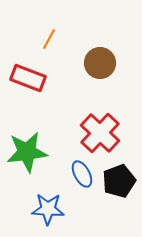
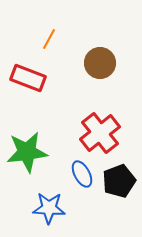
red cross: rotated 9 degrees clockwise
blue star: moved 1 px right, 1 px up
